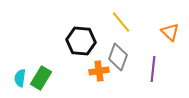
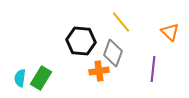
gray diamond: moved 5 px left, 4 px up
